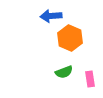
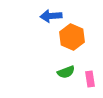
orange hexagon: moved 2 px right, 1 px up
green semicircle: moved 2 px right
